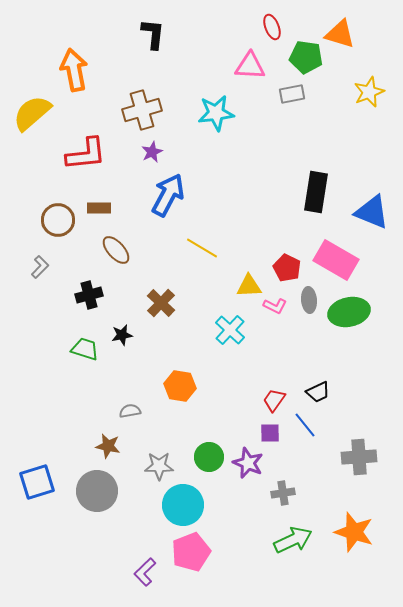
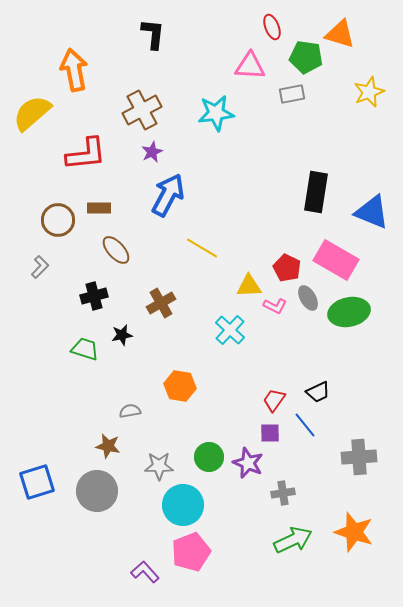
brown cross at (142, 110): rotated 12 degrees counterclockwise
black cross at (89, 295): moved 5 px right, 1 px down
gray ellipse at (309, 300): moved 1 px left, 2 px up; rotated 25 degrees counterclockwise
brown cross at (161, 303): rotated 16 degrees clockwise
purple L-shape at (145, 572): rotated 92 degrees clockwise
